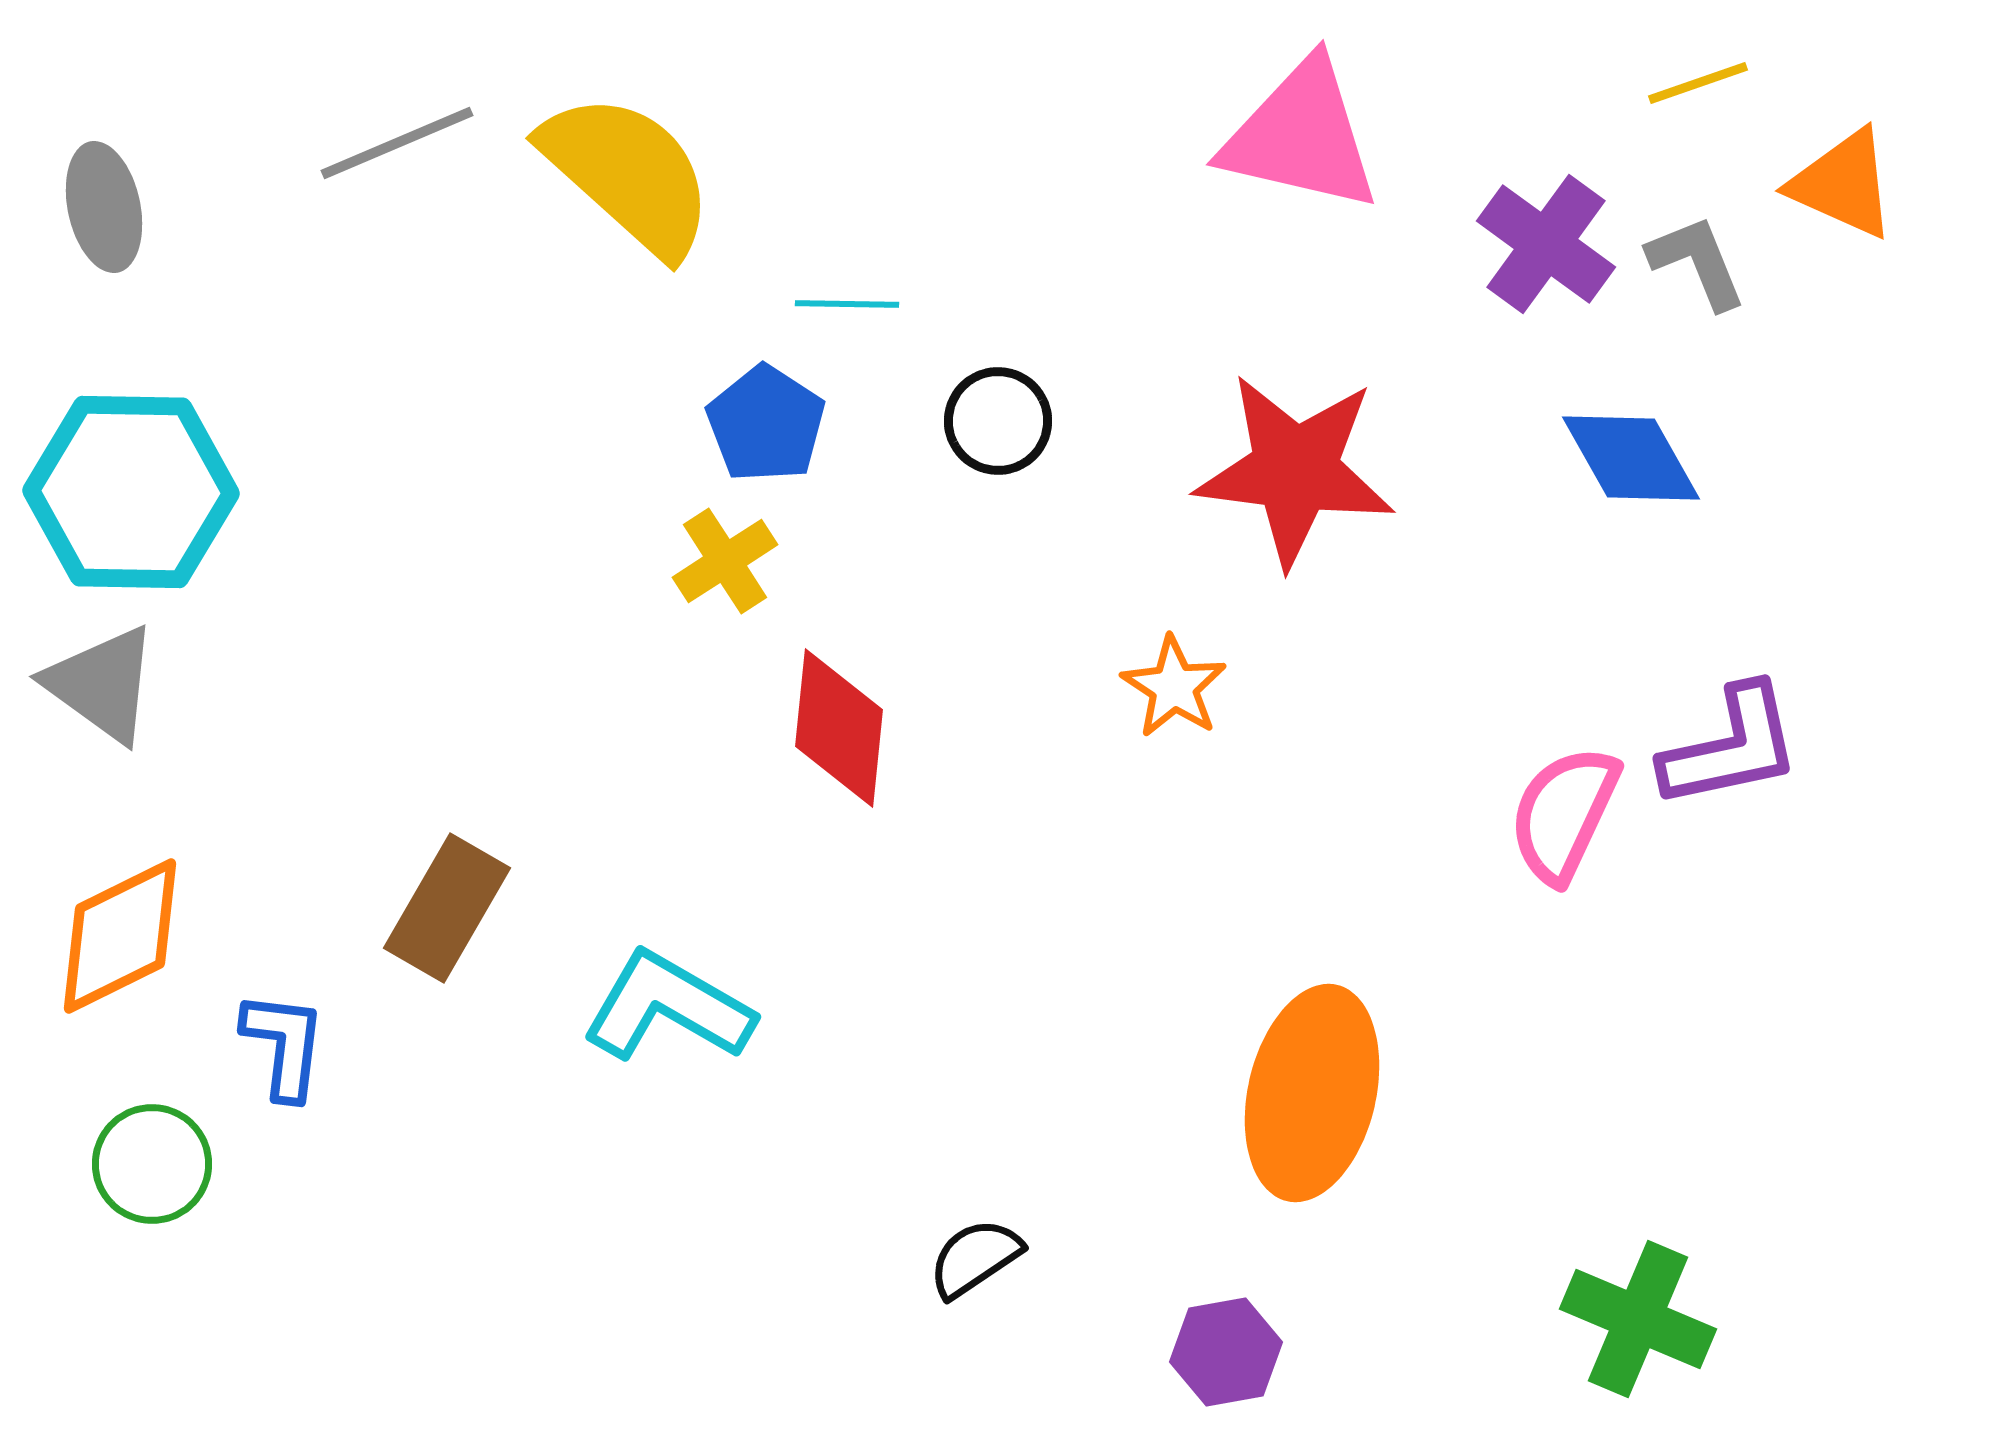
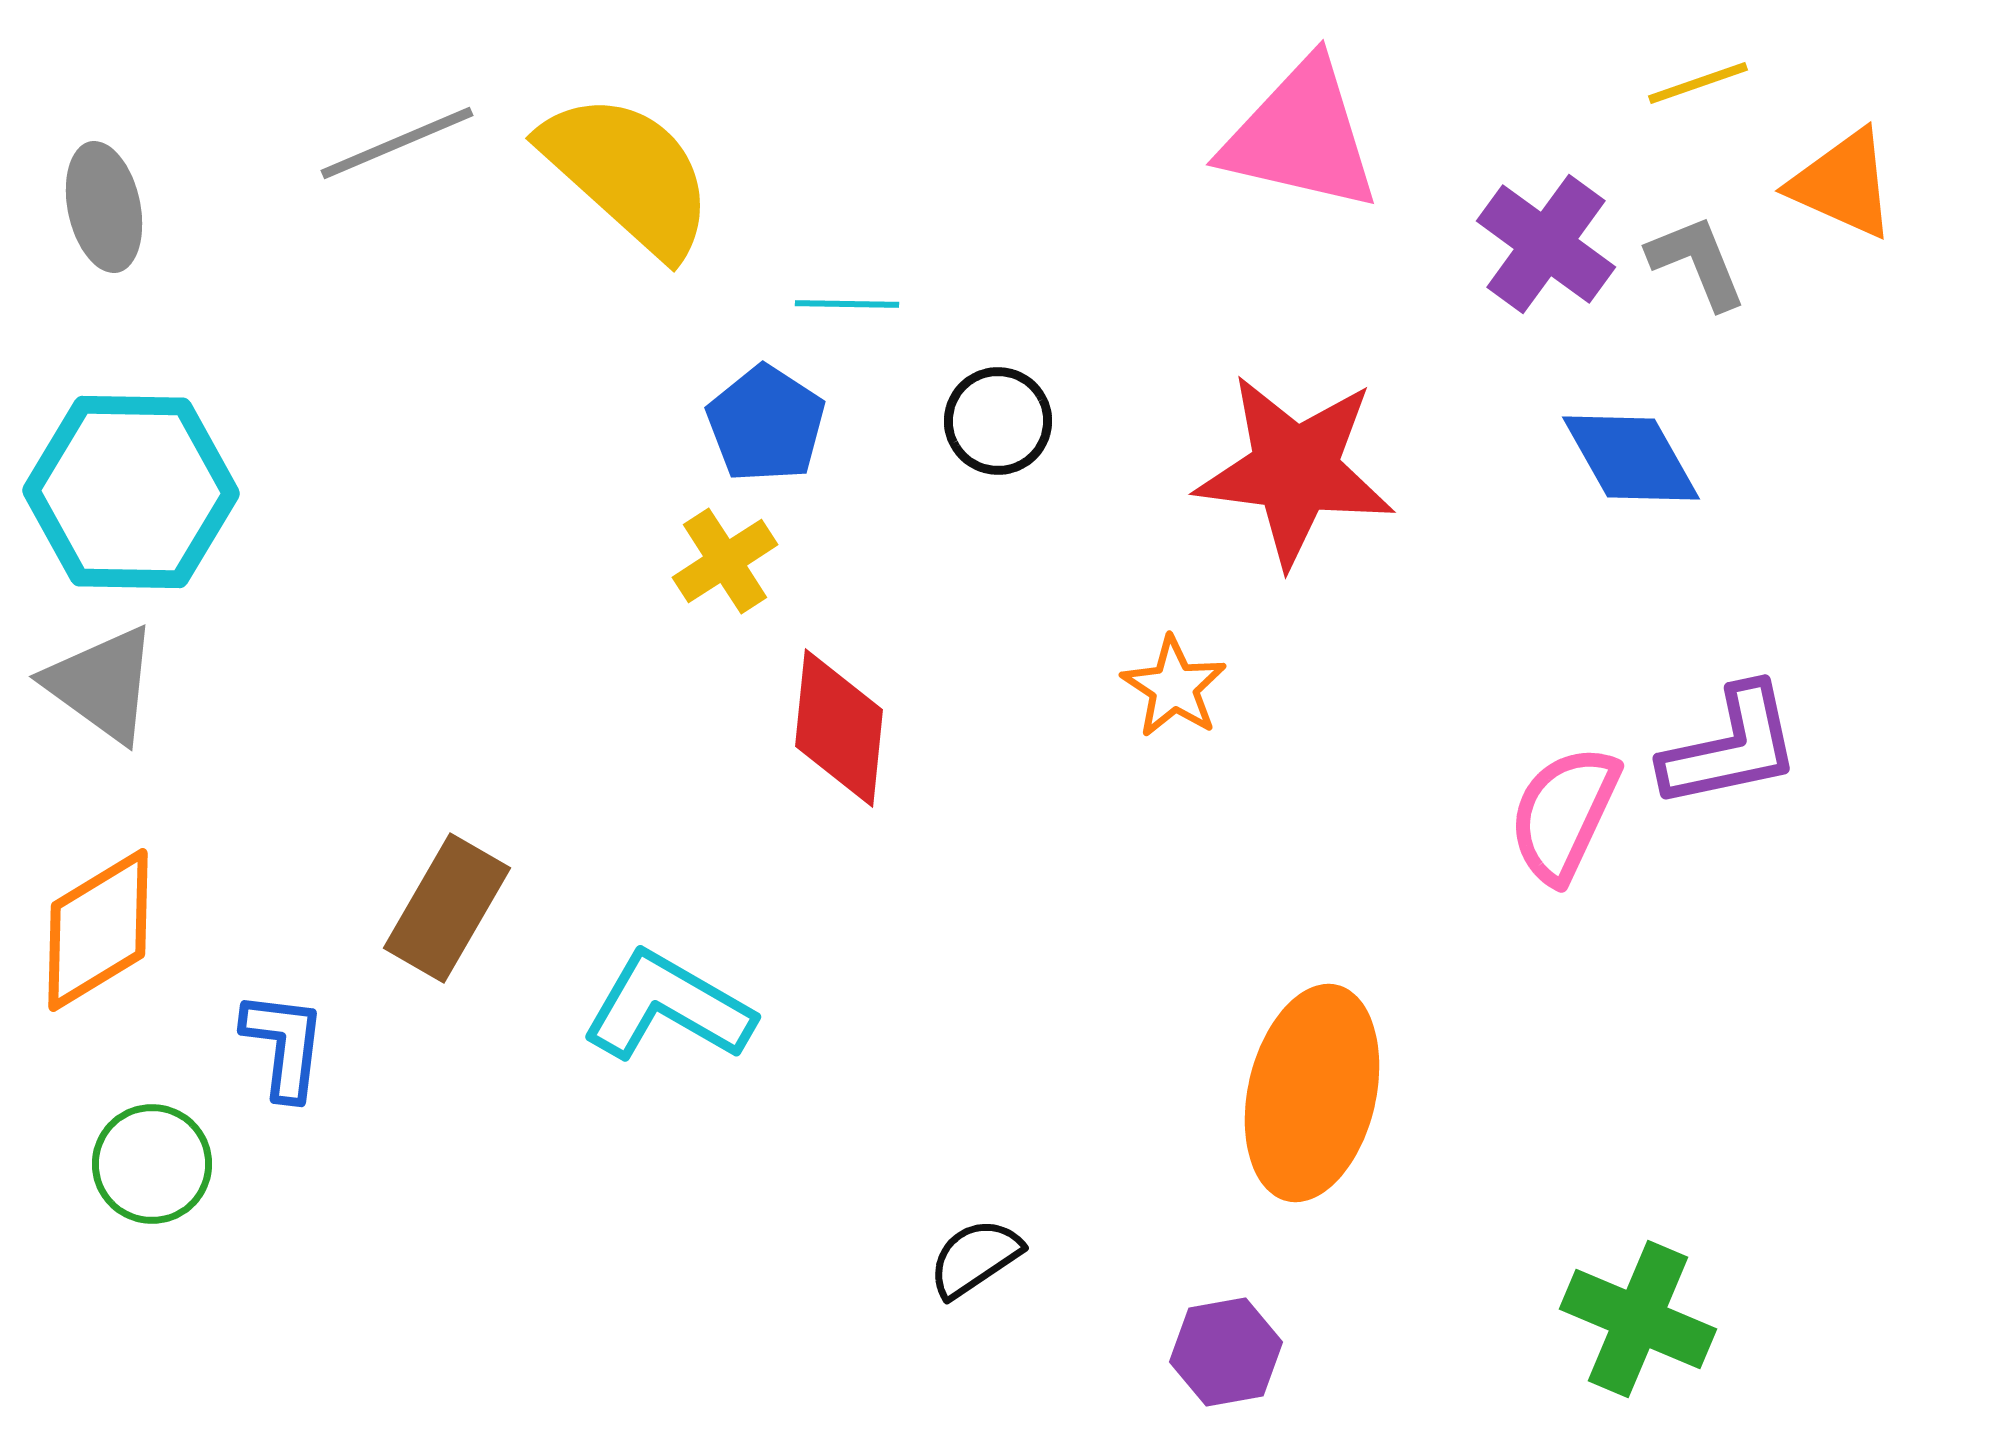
orange diamond: moved 22 px left, 6 px up; rotated 5 degrees counterclockwise
